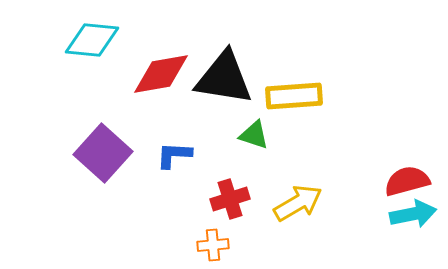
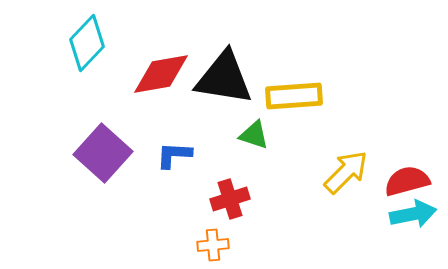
cyan diamond: moved 5 px left, 3 px down; rotated 52 degrees counterclockwise
yellow arrow: moved 48 px right, 31 px up; rotated 15 degrees counterclockwise
